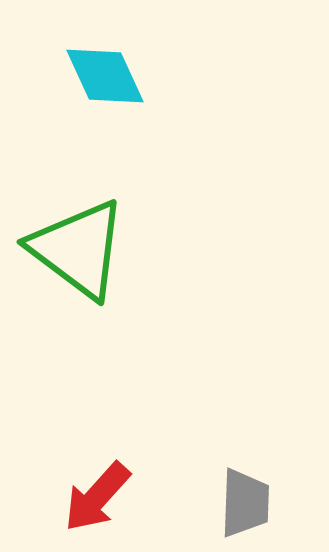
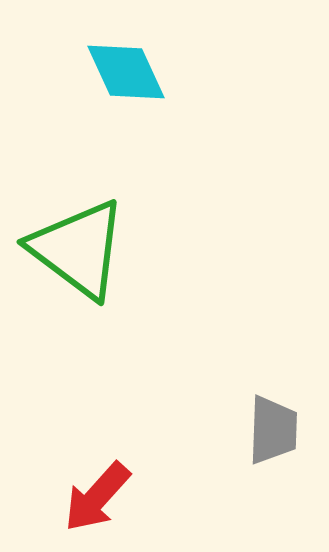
cyan diamond: moved 21 px right, 4 px up
gray trapezoid: moved 28 px right, 73 px up
